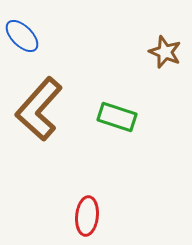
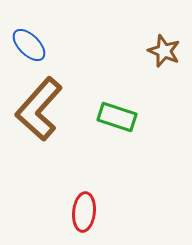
blue ellipse: moved 7 px right, 9 px down
brown star: moved 1 px left, 1 px up
red ellipse: moved 3 px left, 4 px up
